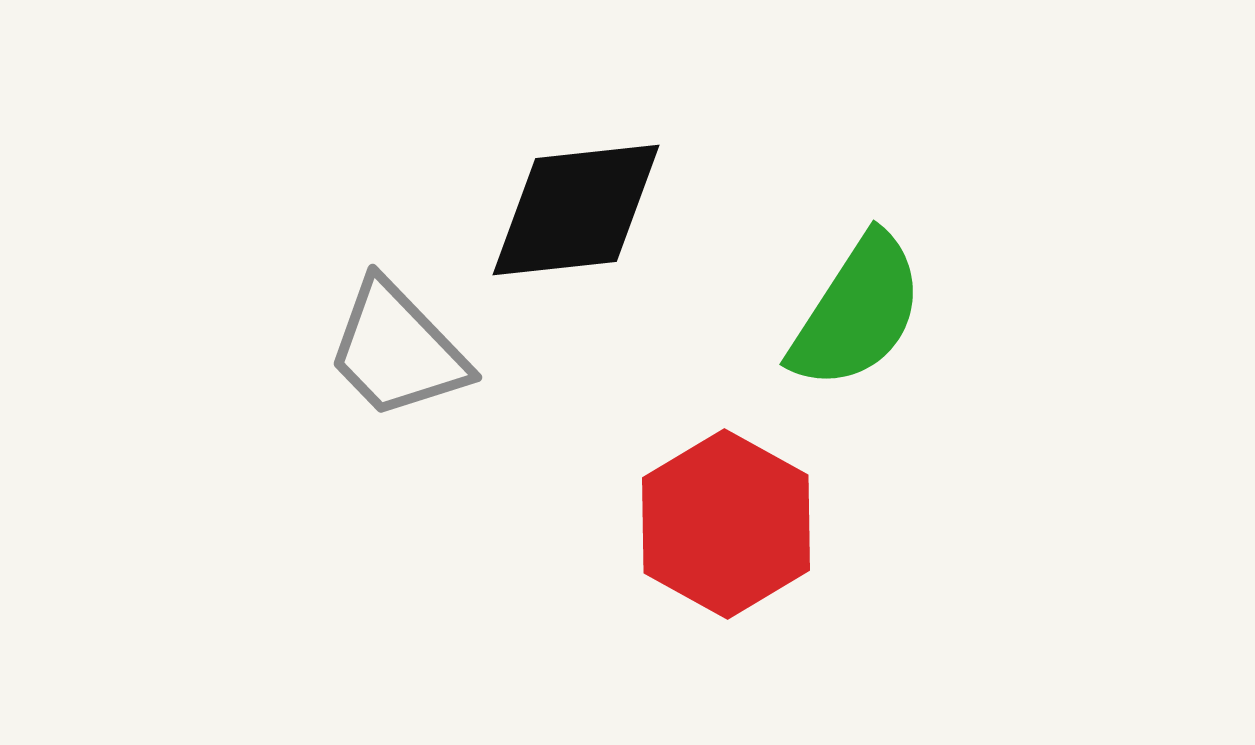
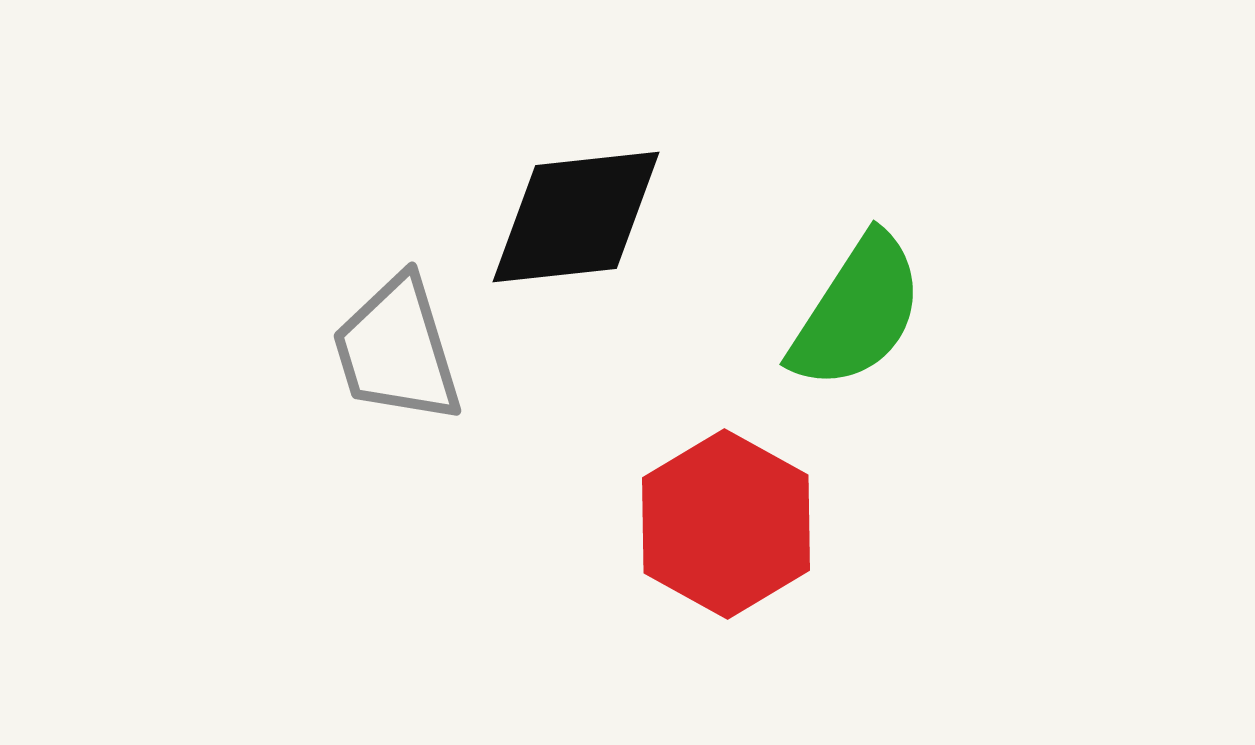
black diamond: moved 7 px down
gray trapezoid: rotated 27 degrees clockwise
